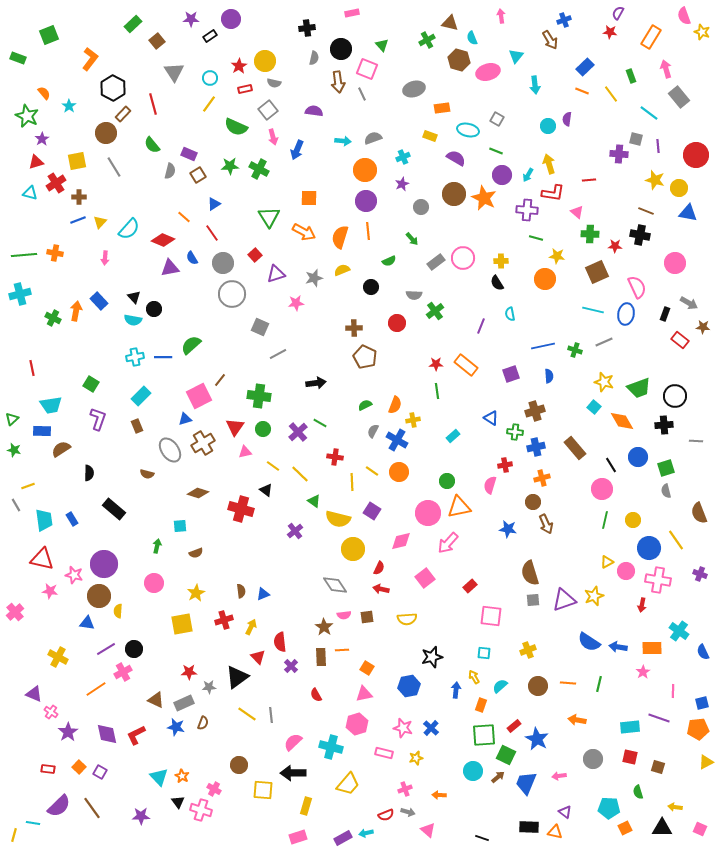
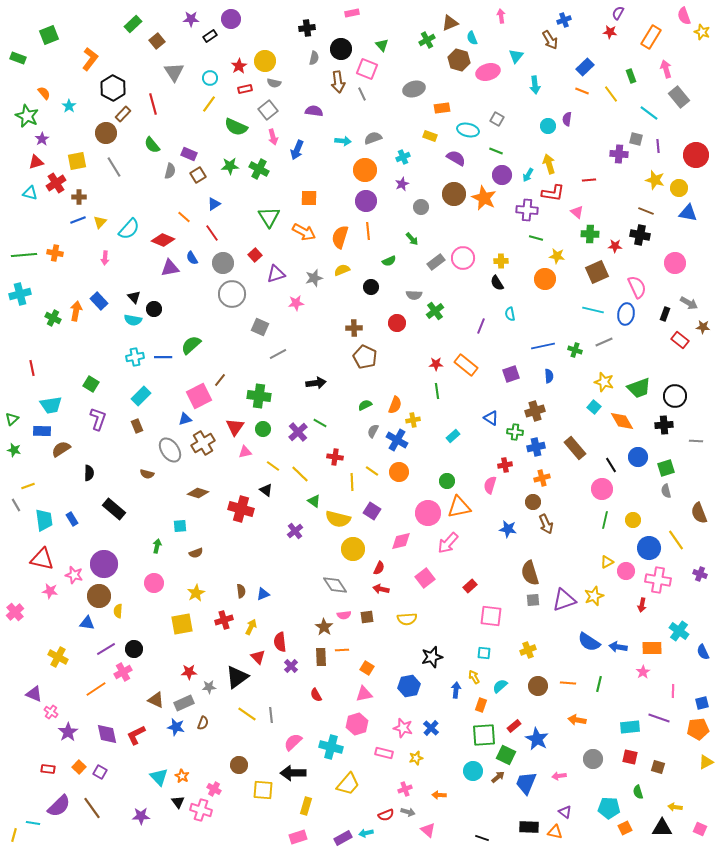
brown triangle at (450, 23): rotated 36 degrees counterclockwise
